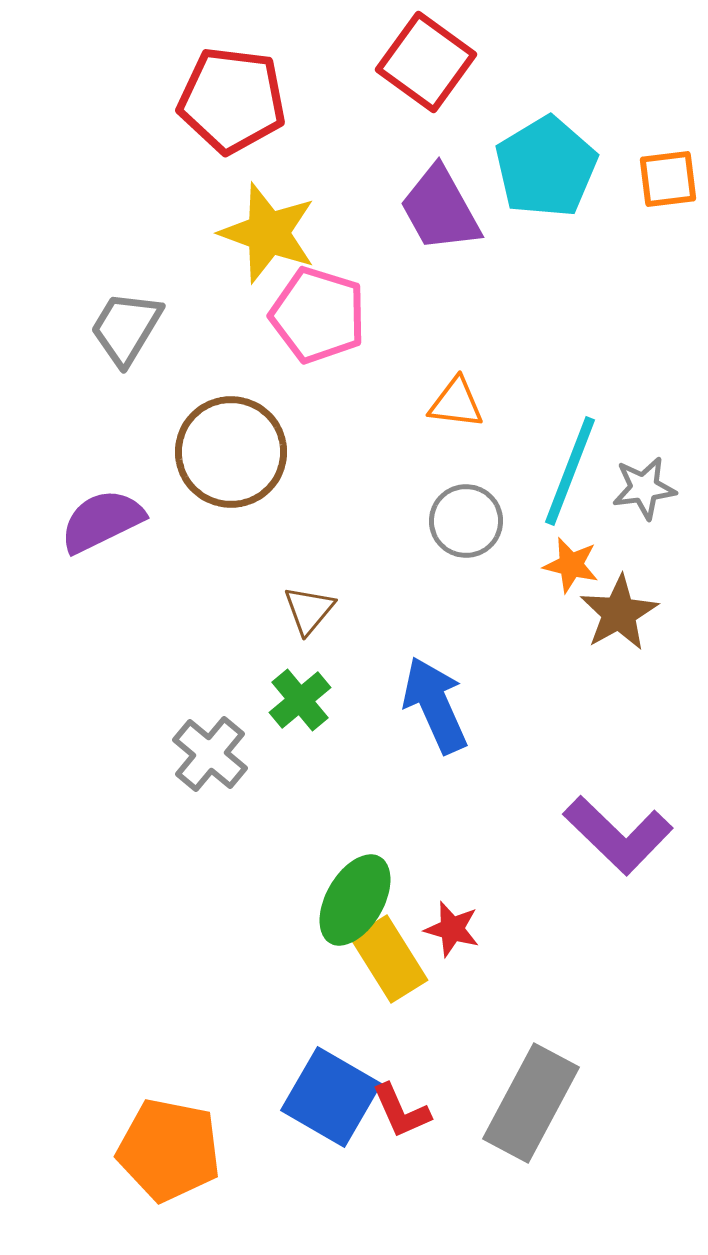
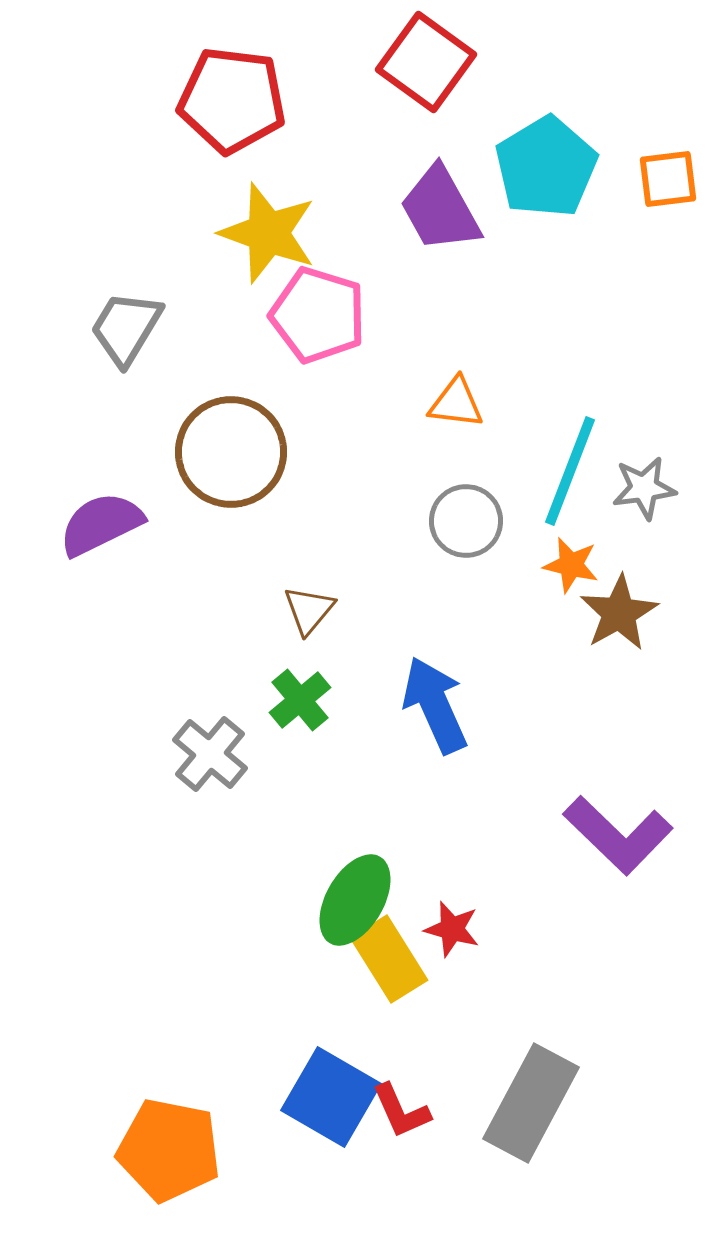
purple semicircle: moved 1 px left, 3 px down
